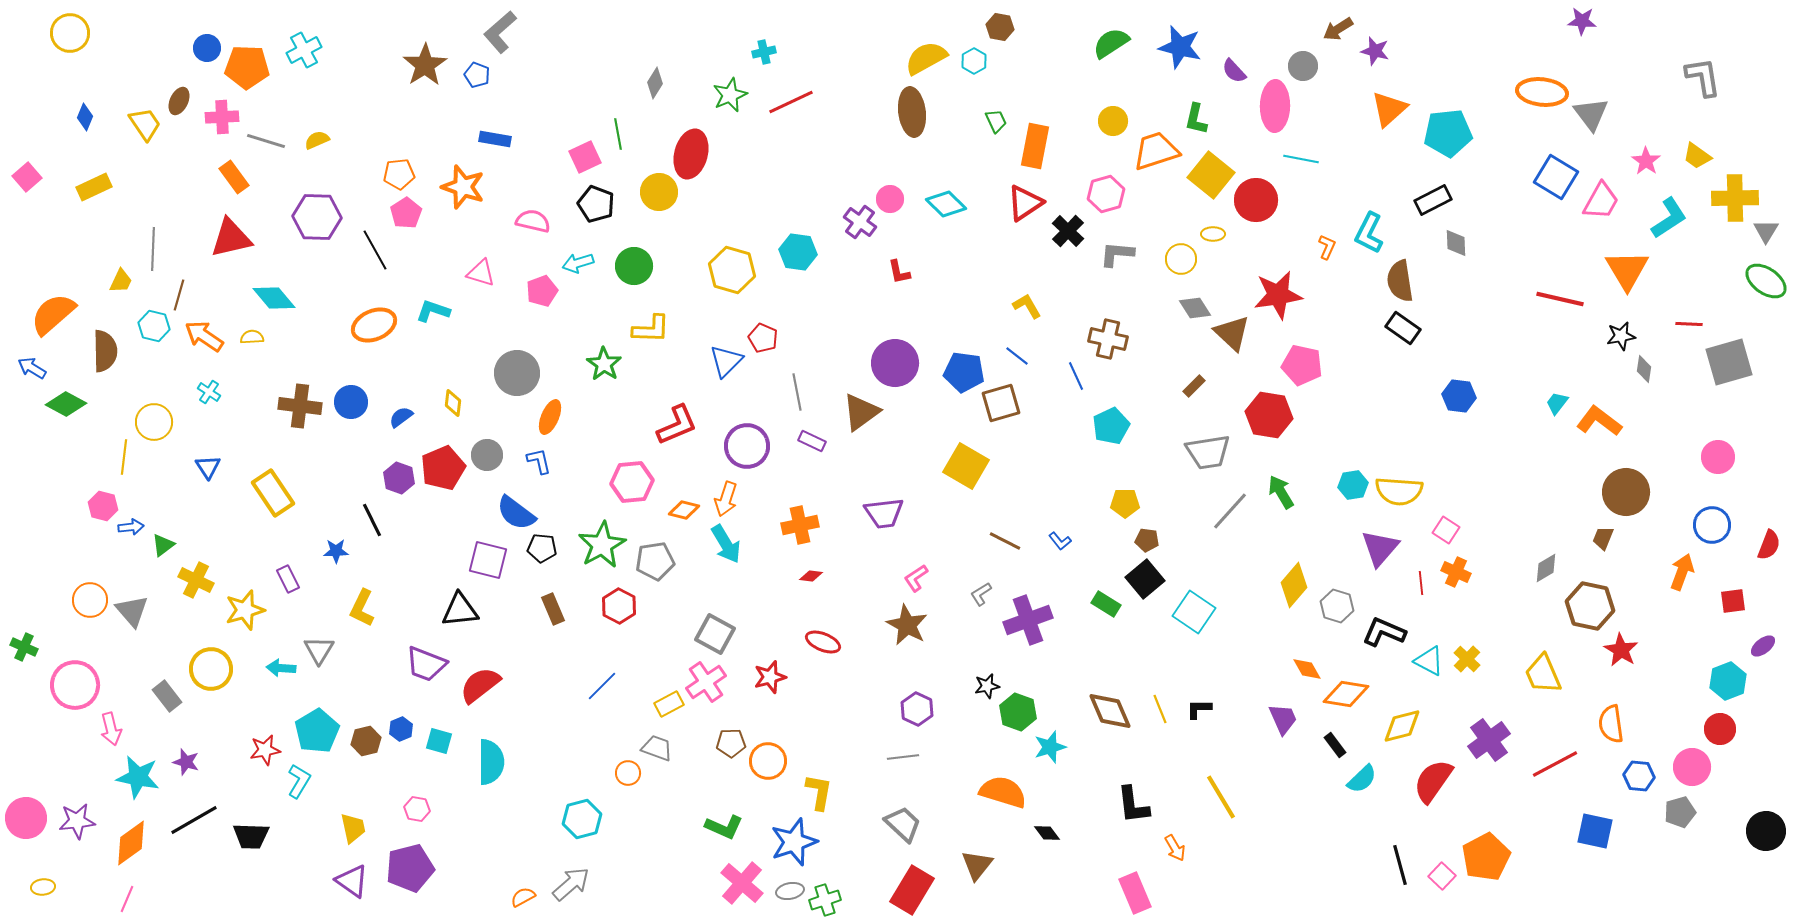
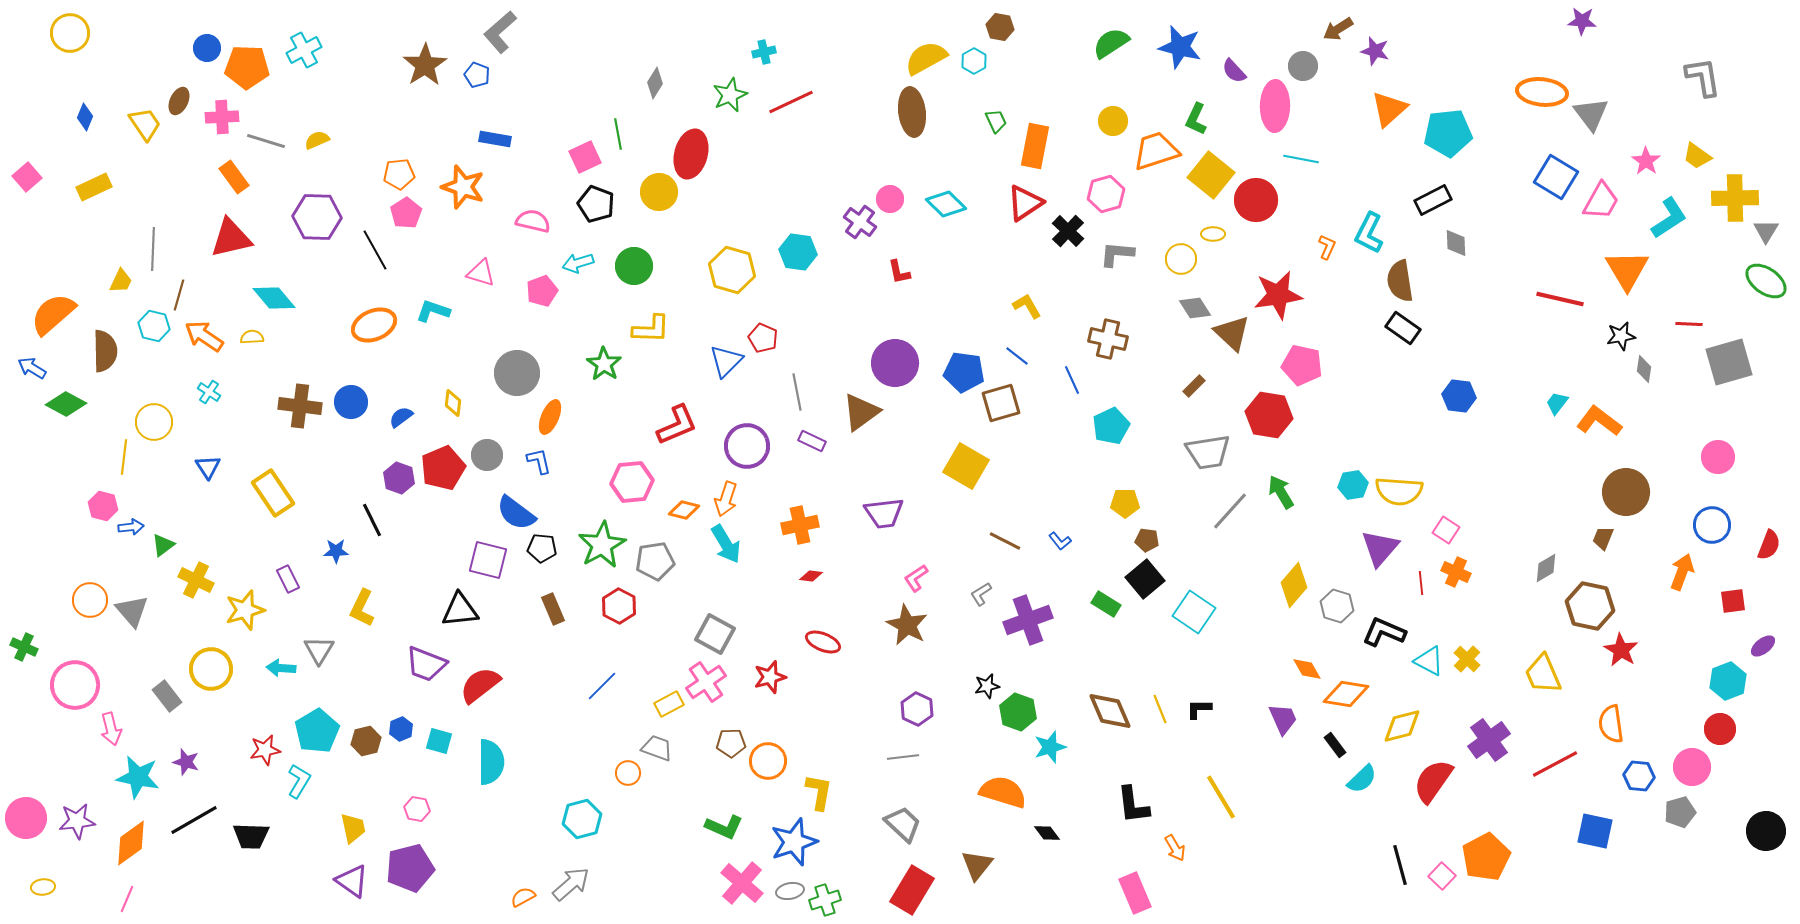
green L-shape at (1196, 119): rotated 12 degrees clockwise
blue line at (1076, 376): moved 4 px left, 4 px down
